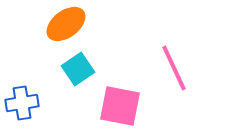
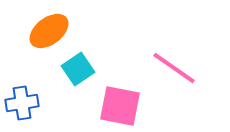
orange ellipse: moved 17 px left, 7 px down
pink line: rotated 30 degrees counterclockwise
